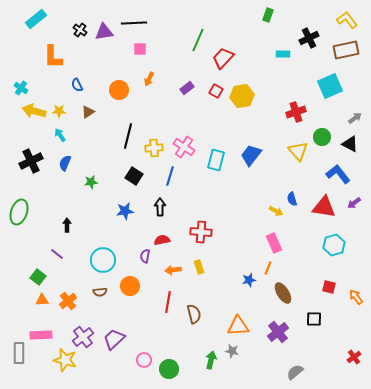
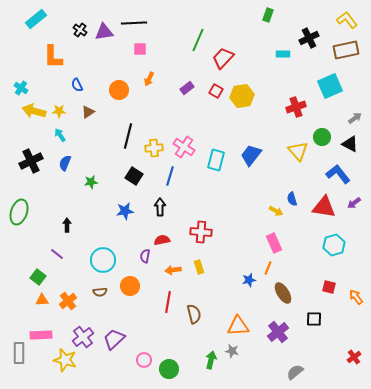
red cross at (296, 112): moved 5 px up
